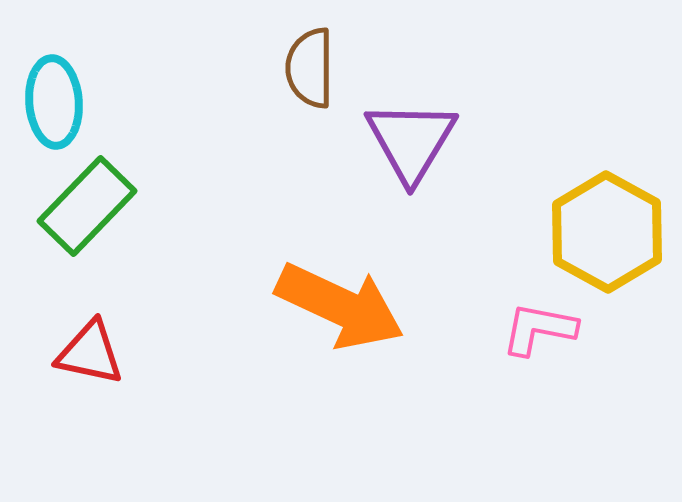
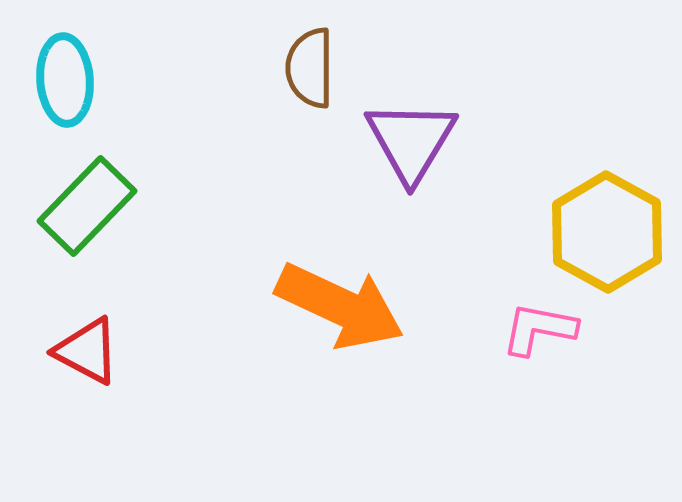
cyan ellipse: moved 11 px right, 22 px up
red triangle: moved 3 px left, 2 px up; rotated 16 degrees clockwise
